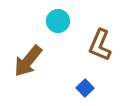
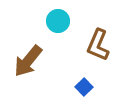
brown L-shape: moved 2 px left
blue square: moved 1 px left, 1 px up
